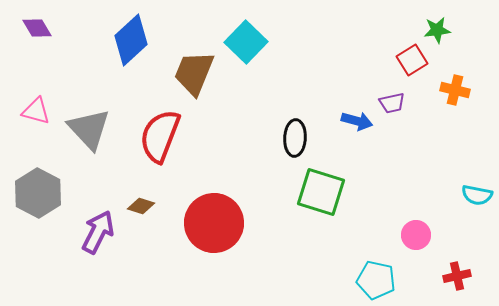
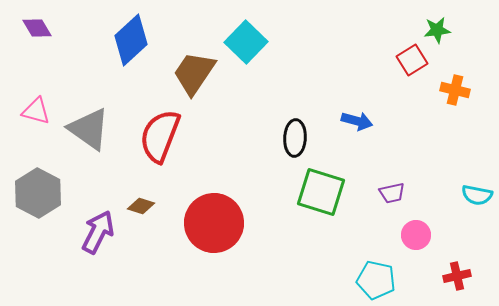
brown trapezoid: rotated 12 degrees clockwise
purple trapezoid: moved 90 px down
gray triangle: rotated 12 degrees counterclockwise
